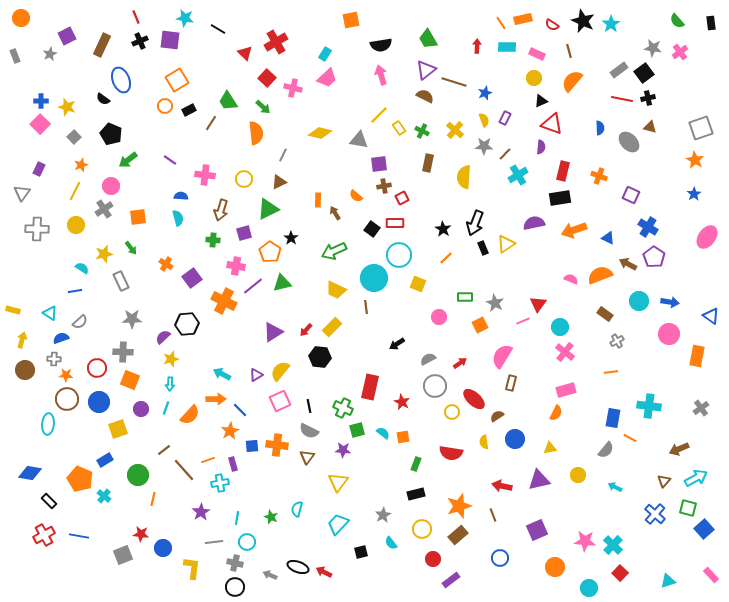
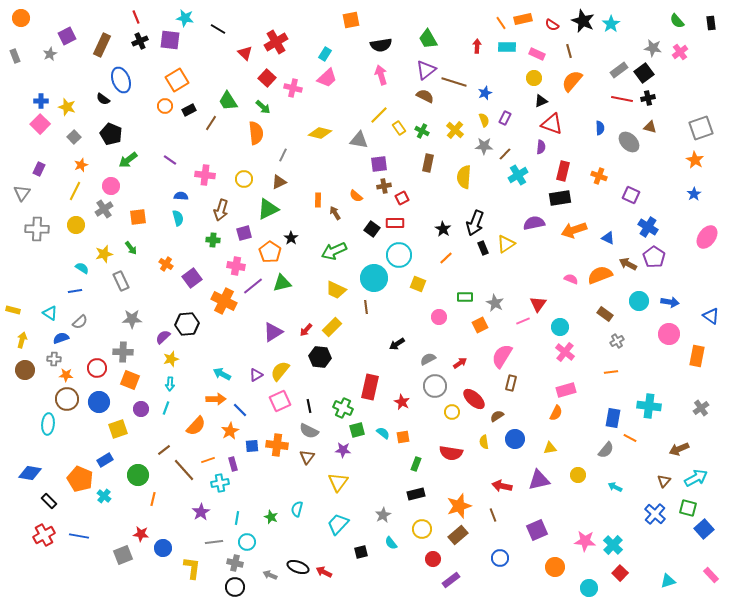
orange semicircle at (190, 415): moved 6 px right, 11 px down
